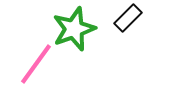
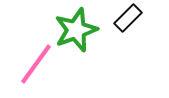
green star: moved 2 px right, 1 px down
